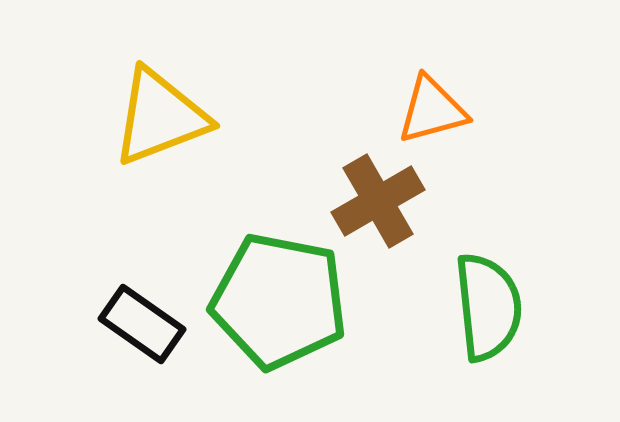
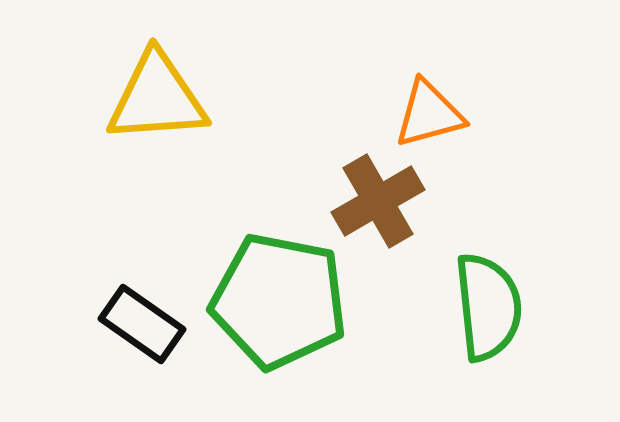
orange triangle: moved 3 px left, 4 px down
yellow triangle: moved 3 px left, 19 px up; rotated 17 degrees clockwise
